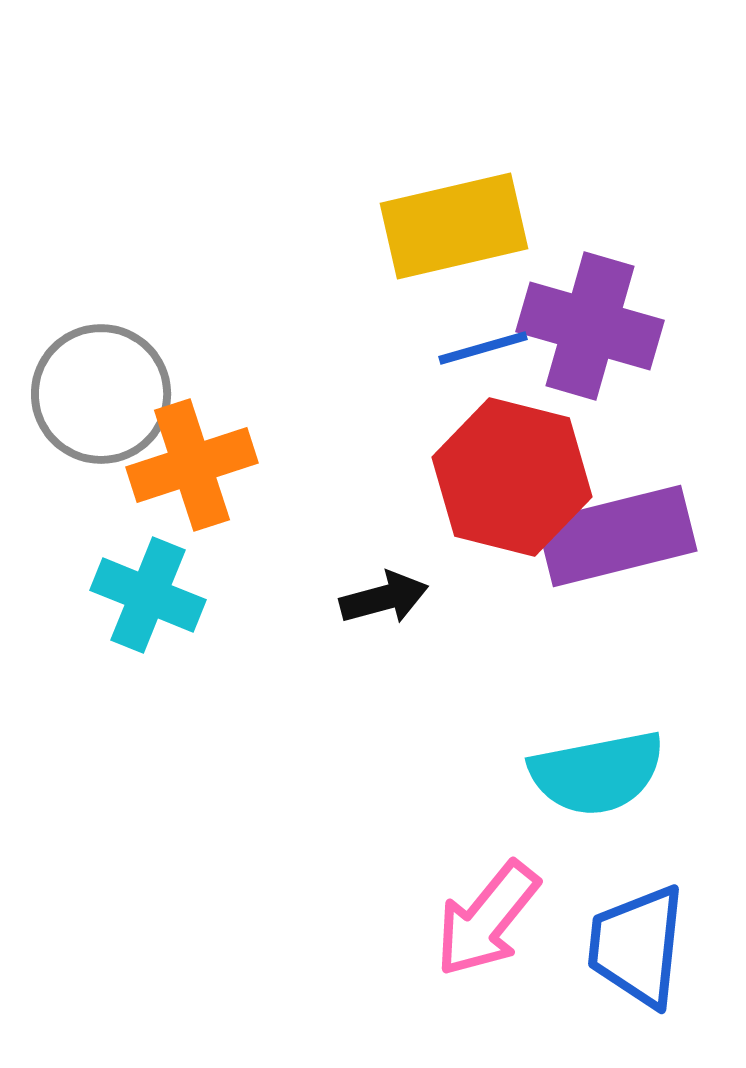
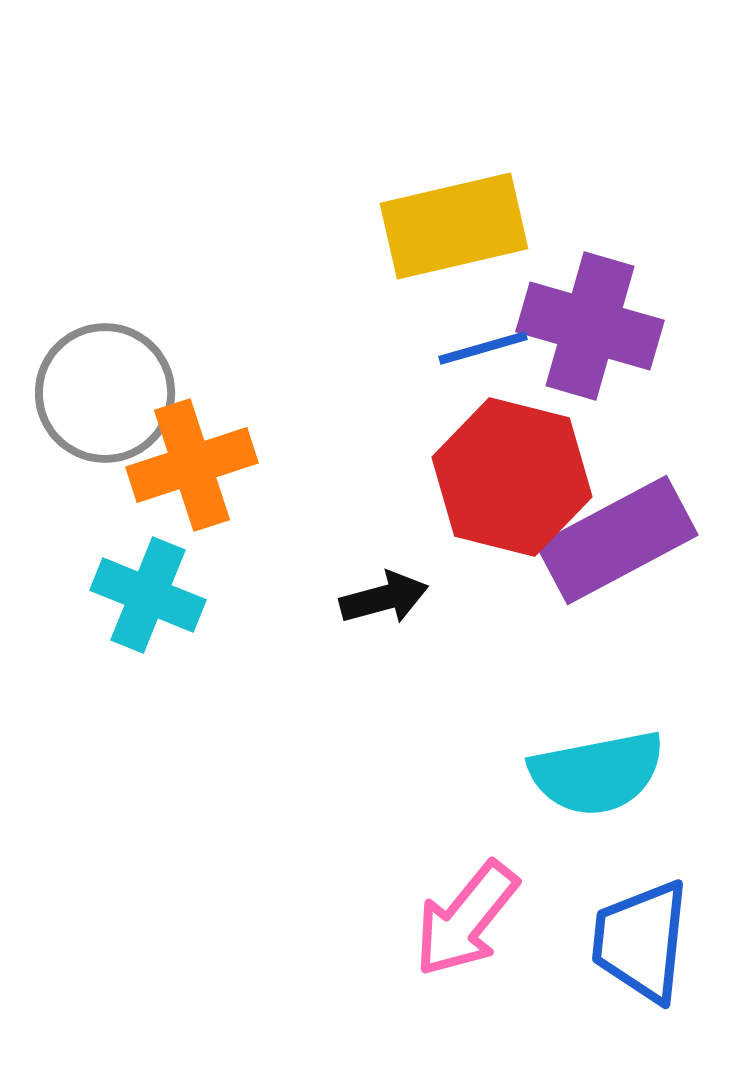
gray circle: moved 4 px right, 1 px up
purple rectangle: moved 4 px down; rotated 14 degrees counterclockwise
pink arrow: moved 21 px left
blue trapezoid: moved 4 px right, 5 px up
